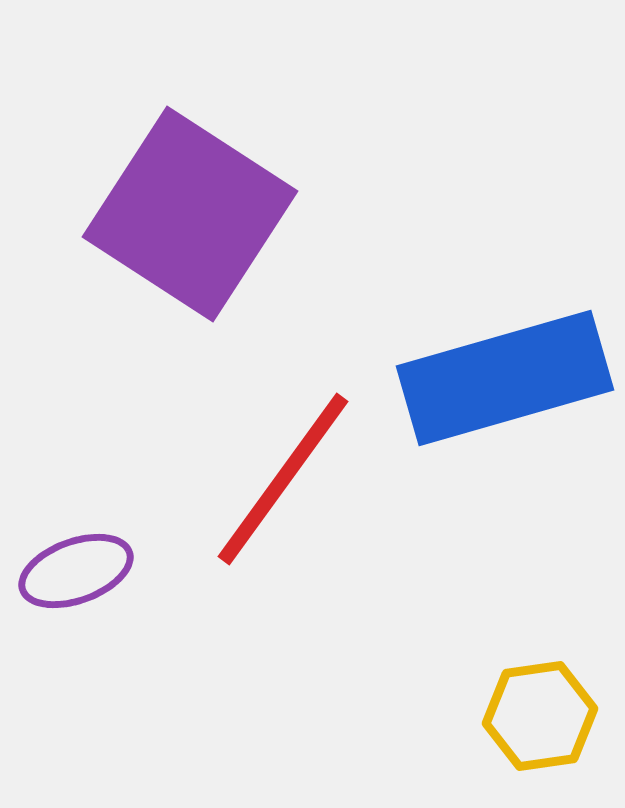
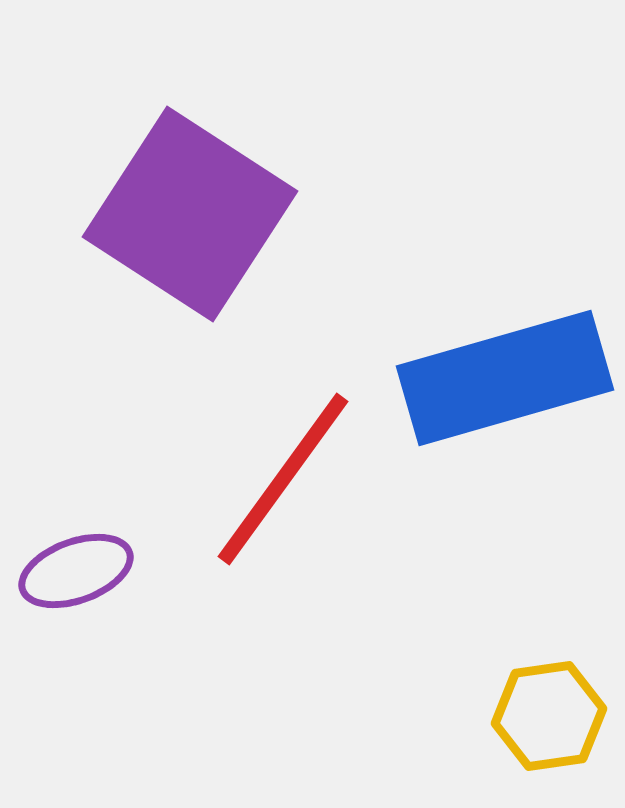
yellow hexagon: moved 9 px right
